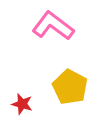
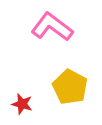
pink L-shape: moved 1 px left, 1 px down
